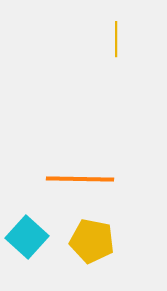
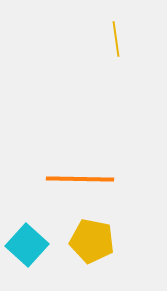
yellow line: rotated 8 degrees counterclockwise
cyan square: moved 8 px down
